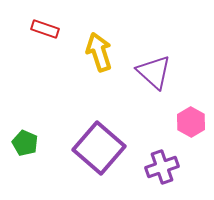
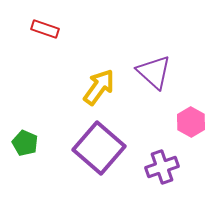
yellow arrow: moved 35 px down; rotated 54 degrees clockwise
